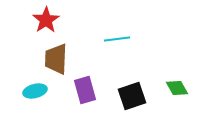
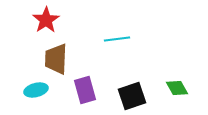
cyan ellipse: moved 1 px right, 1 px up
